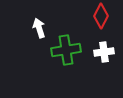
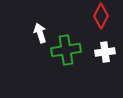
white arrow: moved 1 px right, 5 px down
white cross: moved 1 px right
